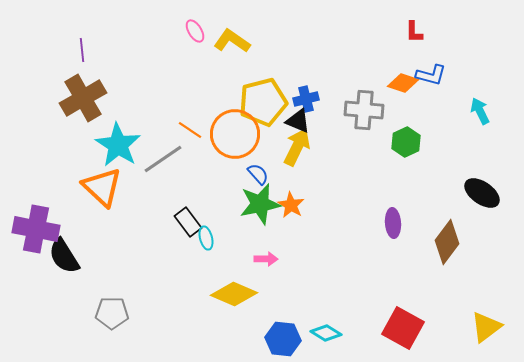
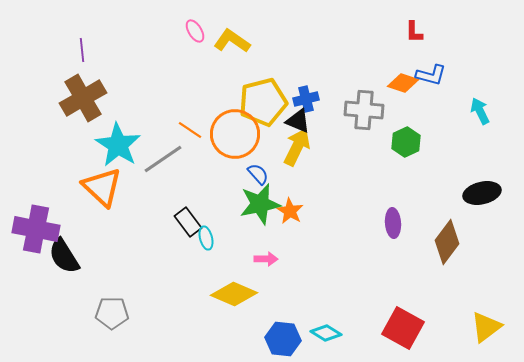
black ellipse: rotated 48 degrees counterclockwise
orange star: moved 1 px left, 6 px down
